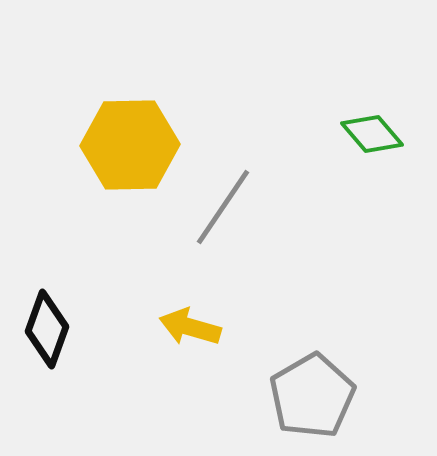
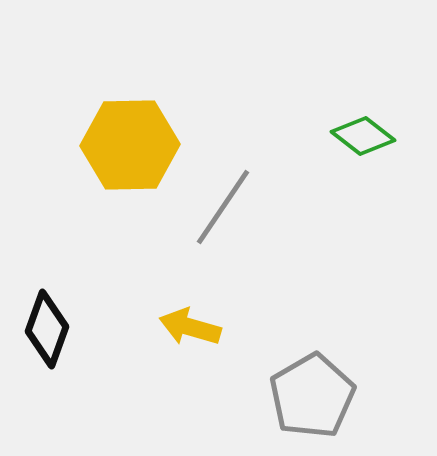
green diamond: moved 9 px left, 2 px down; rotated 12 degrees counterclockwise
